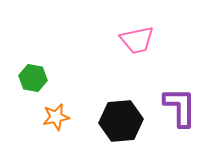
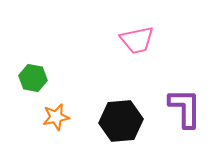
purple L-shape: moved 5 px right, 1 px down
